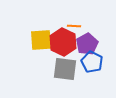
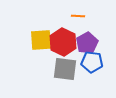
orange line: moved 4 px right, 10 px up
purple pentagon: moved 1 px up
blue pentagon: rotated 20 degrees counterclockwise
